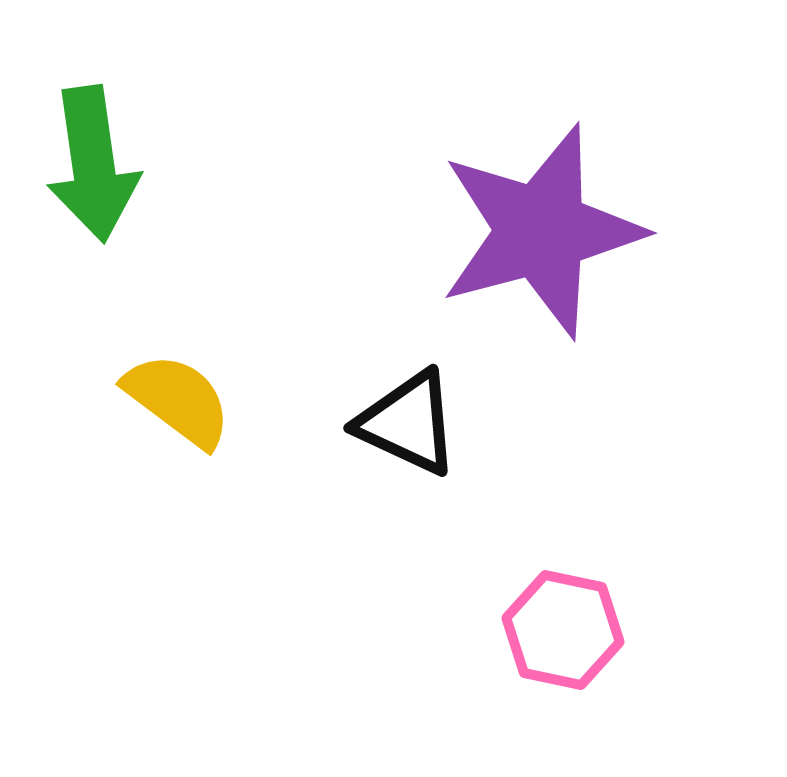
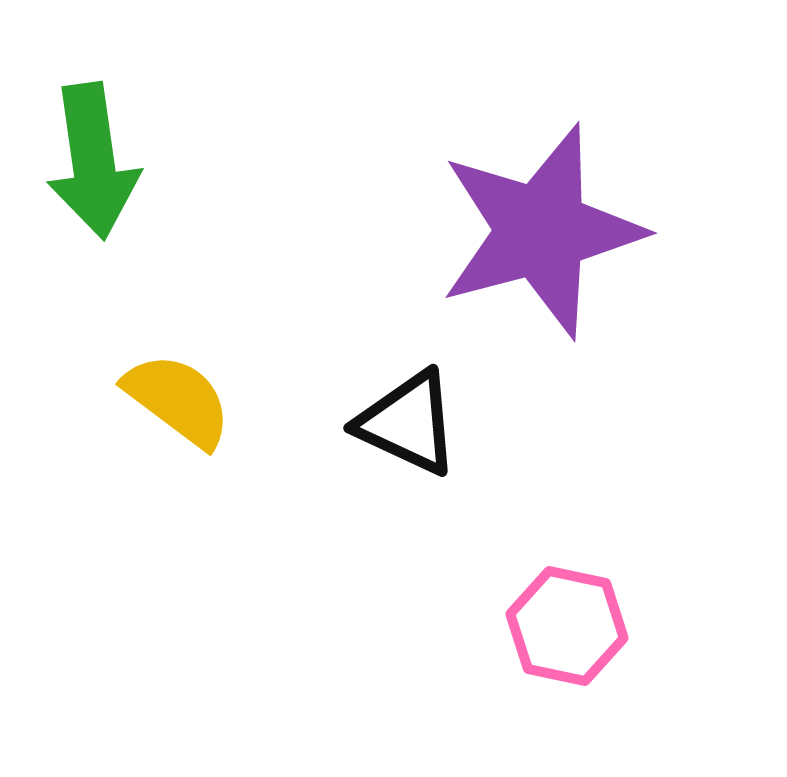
green arrow: moved 3 px up
pink hexagon: moved 4 px right, 4 px up
